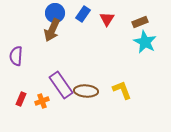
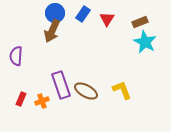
brown arrow: moved 1 px down
purple rectangle: rotated 16 degrees clockwise
brown ellipse: rotated 25 degrees clockwise
